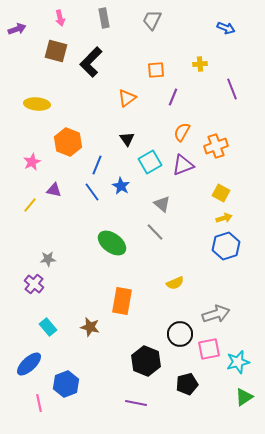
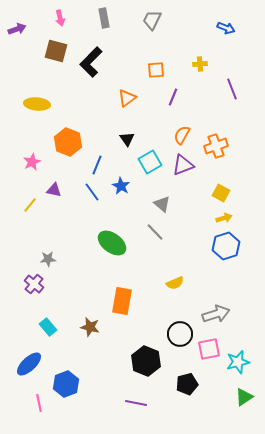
orange semicircle at (182, 132): moved 3 px down
